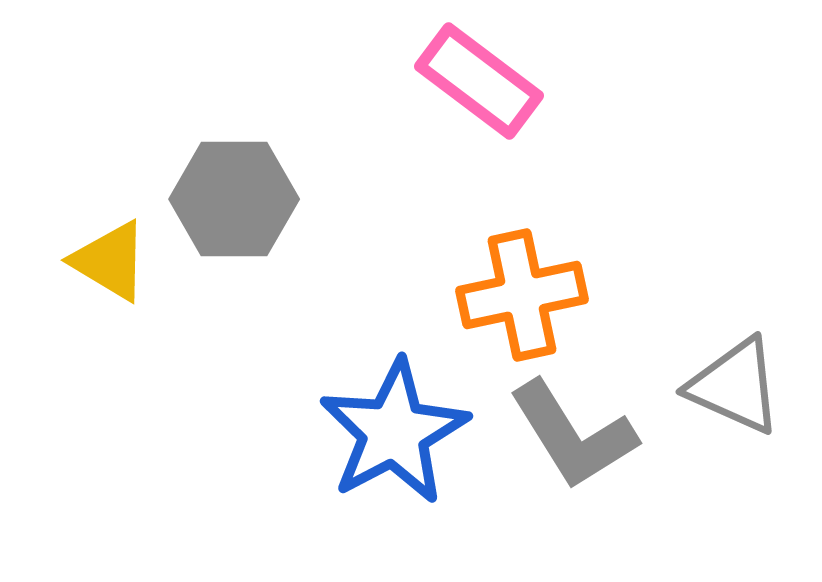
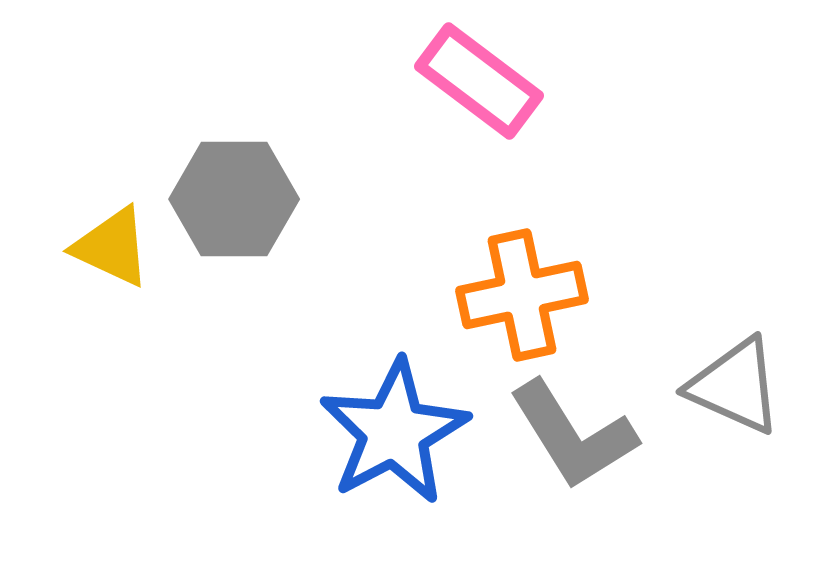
yellow triangle: moved 2 px right, 14 px up; rotated 6 degrees counterclockwise
